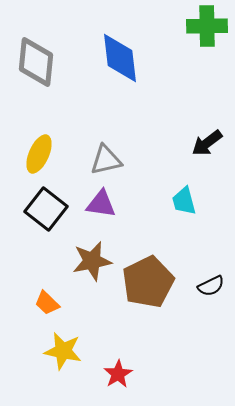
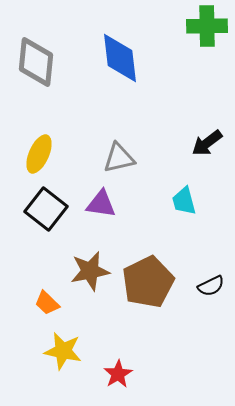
gray triangle: moved 13 px right, 2 px up
brown star: moved 2 px left, 10 px down
